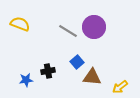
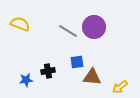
blue square: rotated 32 degrees clockwise
